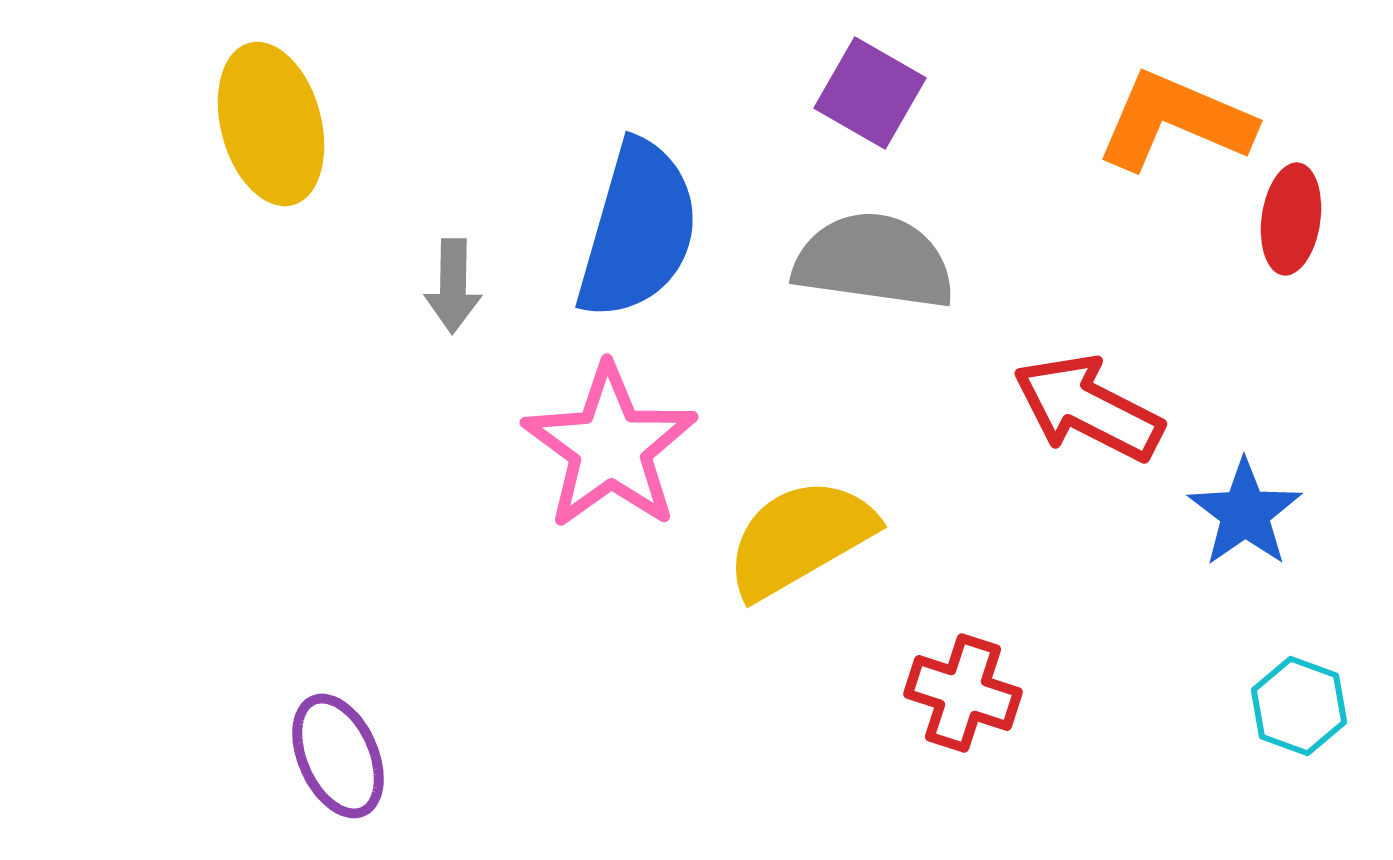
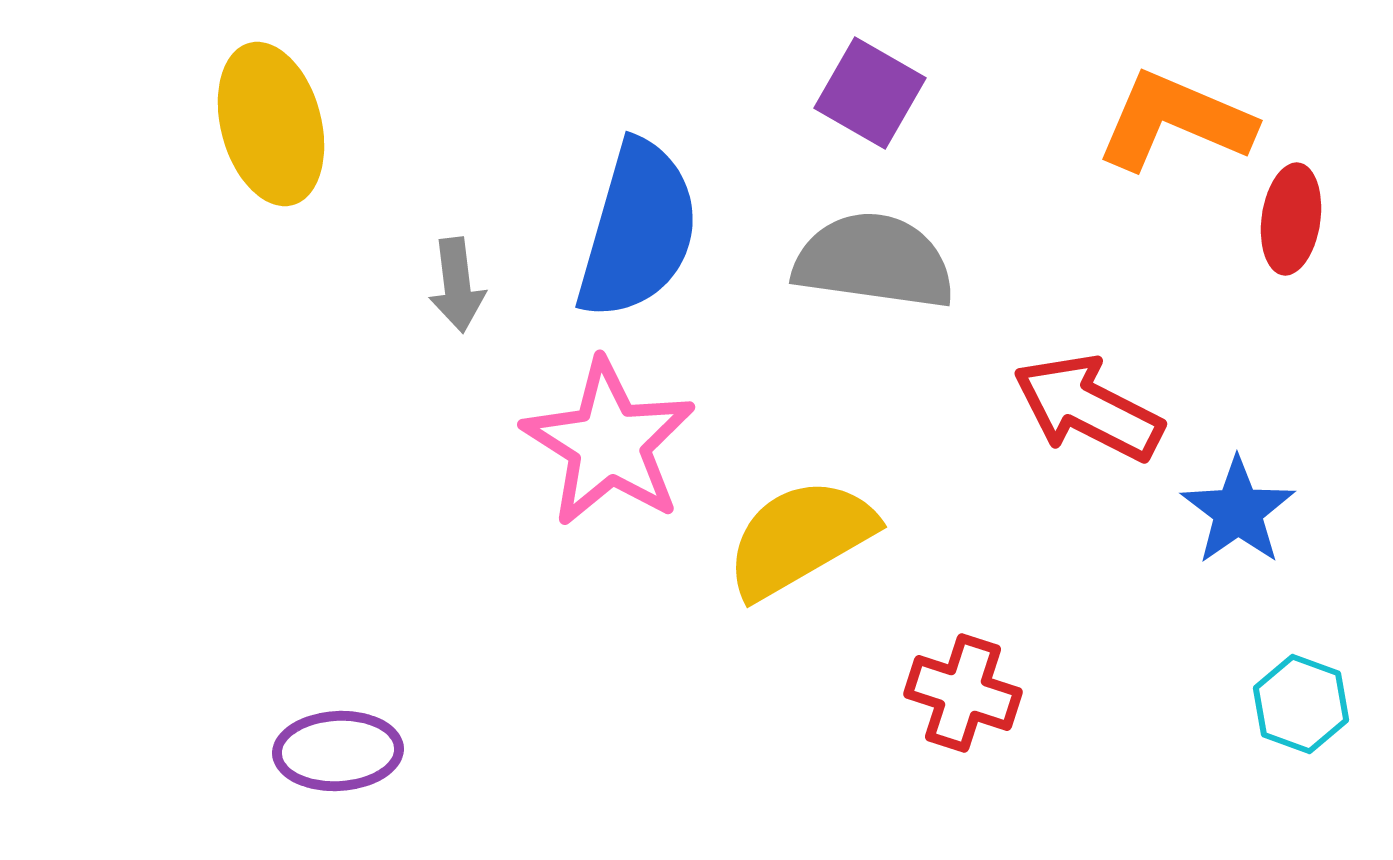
gray arrow: moved 4 px right, 1 px up; rotated 8 degrees counterclockwise
pink star: moved 1 px left, 4 px up; rotated 4 degrees counterclockwise
blue star: moved 7 px left, 2 px up
cyan hexagon: moved 2 px right, 2 px up
purple ellipse: moved 5 px up; rotated 69 degrees counterclockwise
